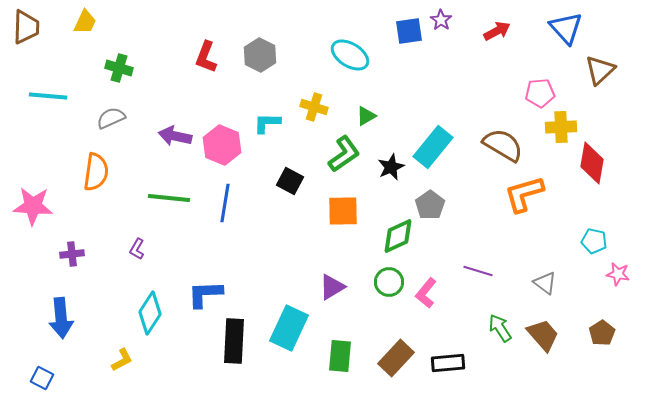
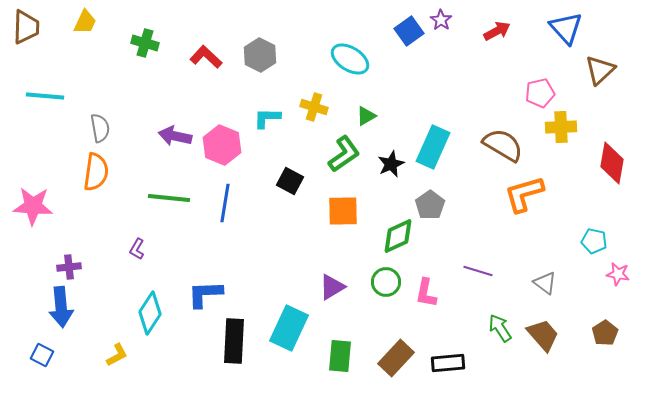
blue square at (409, 31): rotated 28 degrees counterclockwise
cyan ellipse at (350, 55): moved 4 px down
red L-shape at (206, 57): rotated 112 degrees clockwise
green cross at (119, 68): moved 26 px right, 25 px up
pink pentagon at (540, 93): rotated 8 degrees counterclockwise
cyan line at (48, 96): moved 3 px left
gray semicircle at (111, 118): moved 11 px left, 10 px down; rotated 104 degrees clockwise
cyan L-shape at (267, 123): moved 5 px up
cyan rectangle at (433, 147): rotated 15 degrees counterclockwise
red diamond at (592, 163): moved 20 px right
black star at (391, 167): moved 3 px up
purple cross at (72, 254): moved 3 px left, 13 px down
green circle at (389, 282): moved 3 px left
pink L-shape at (426, 293): rotated 28 degrees counterclockwise
blue arrow at (61, 318): moved 11 px up
brown pentagon at (602, 333): moved 3 px right
yellow L-shape at (122, 360): moved 5 px left, 5 px up
blue square at (42, 378): moved 23 px up
